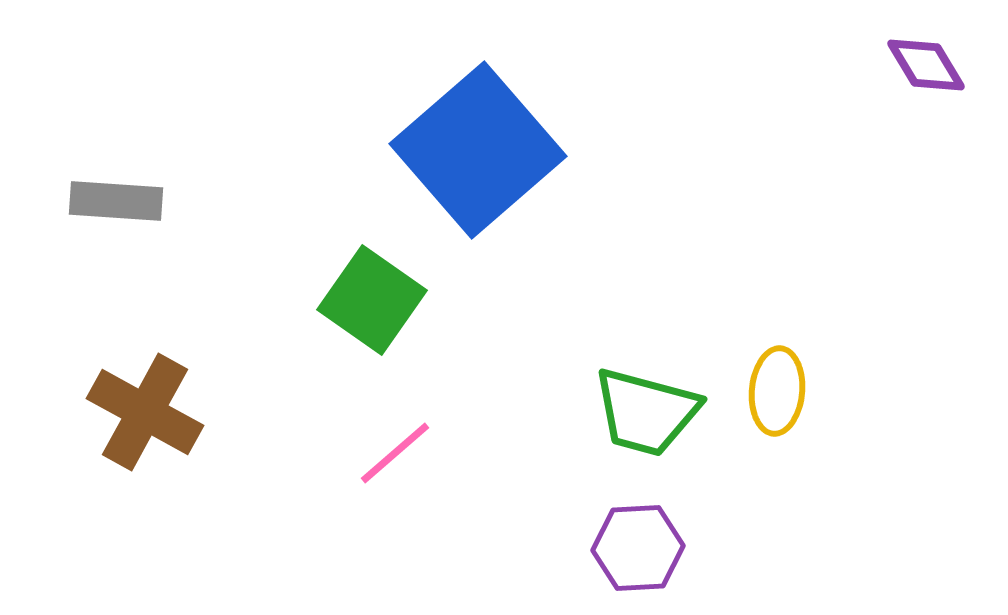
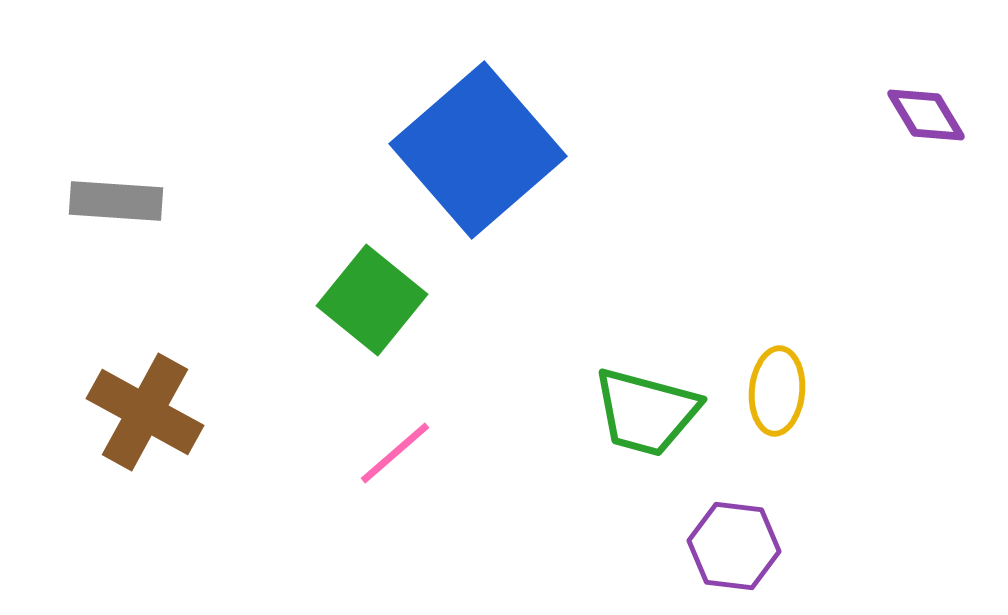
purple diamond: moved 50 px down
green square: rotated 4 degrees clockwise
purple hexagon: moved 96 px right, 2 px up; rotated 10 degrees clockwise
